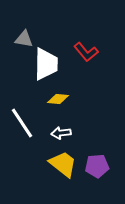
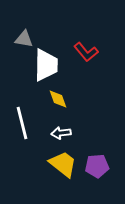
white trapezoid: moved 1 px down
yellow diamond: rotated 65 degrees clockwise
white line: rotated 20 degrees clockwise
